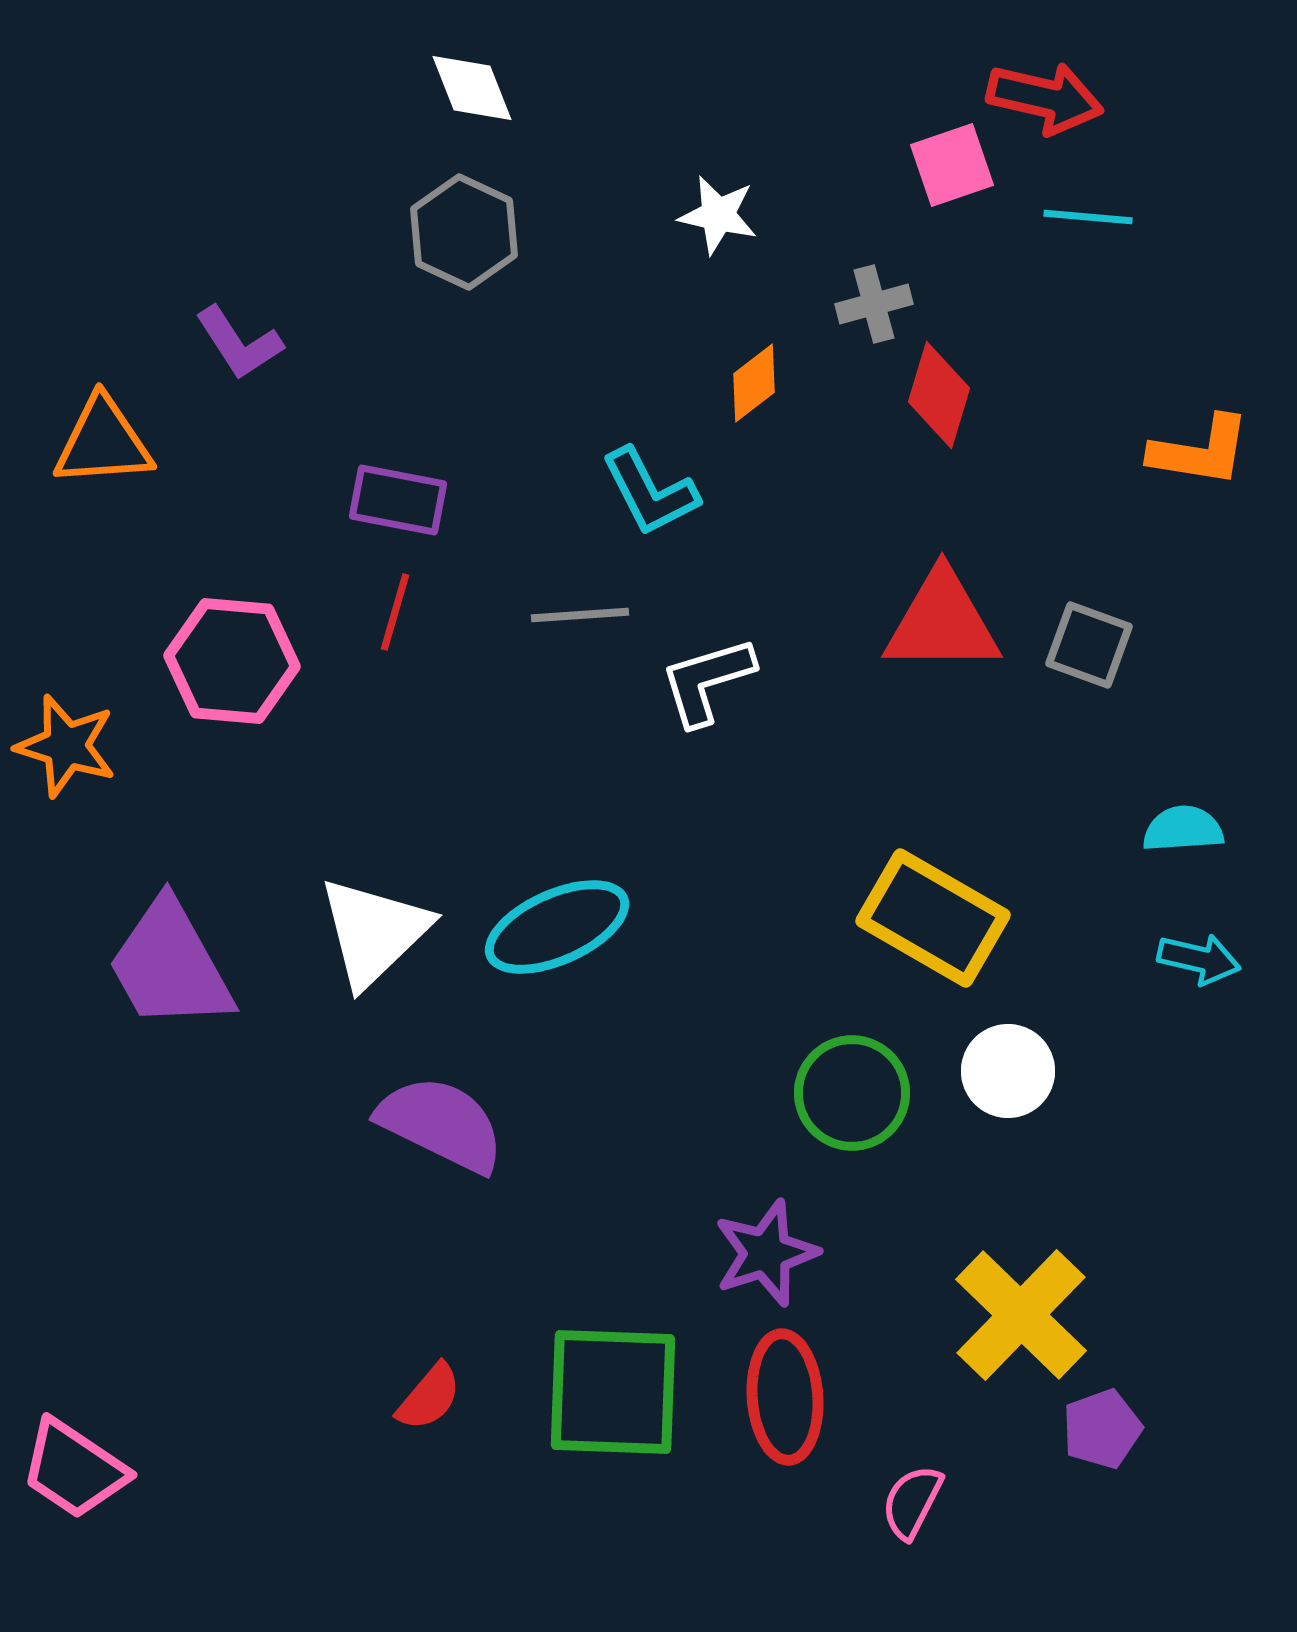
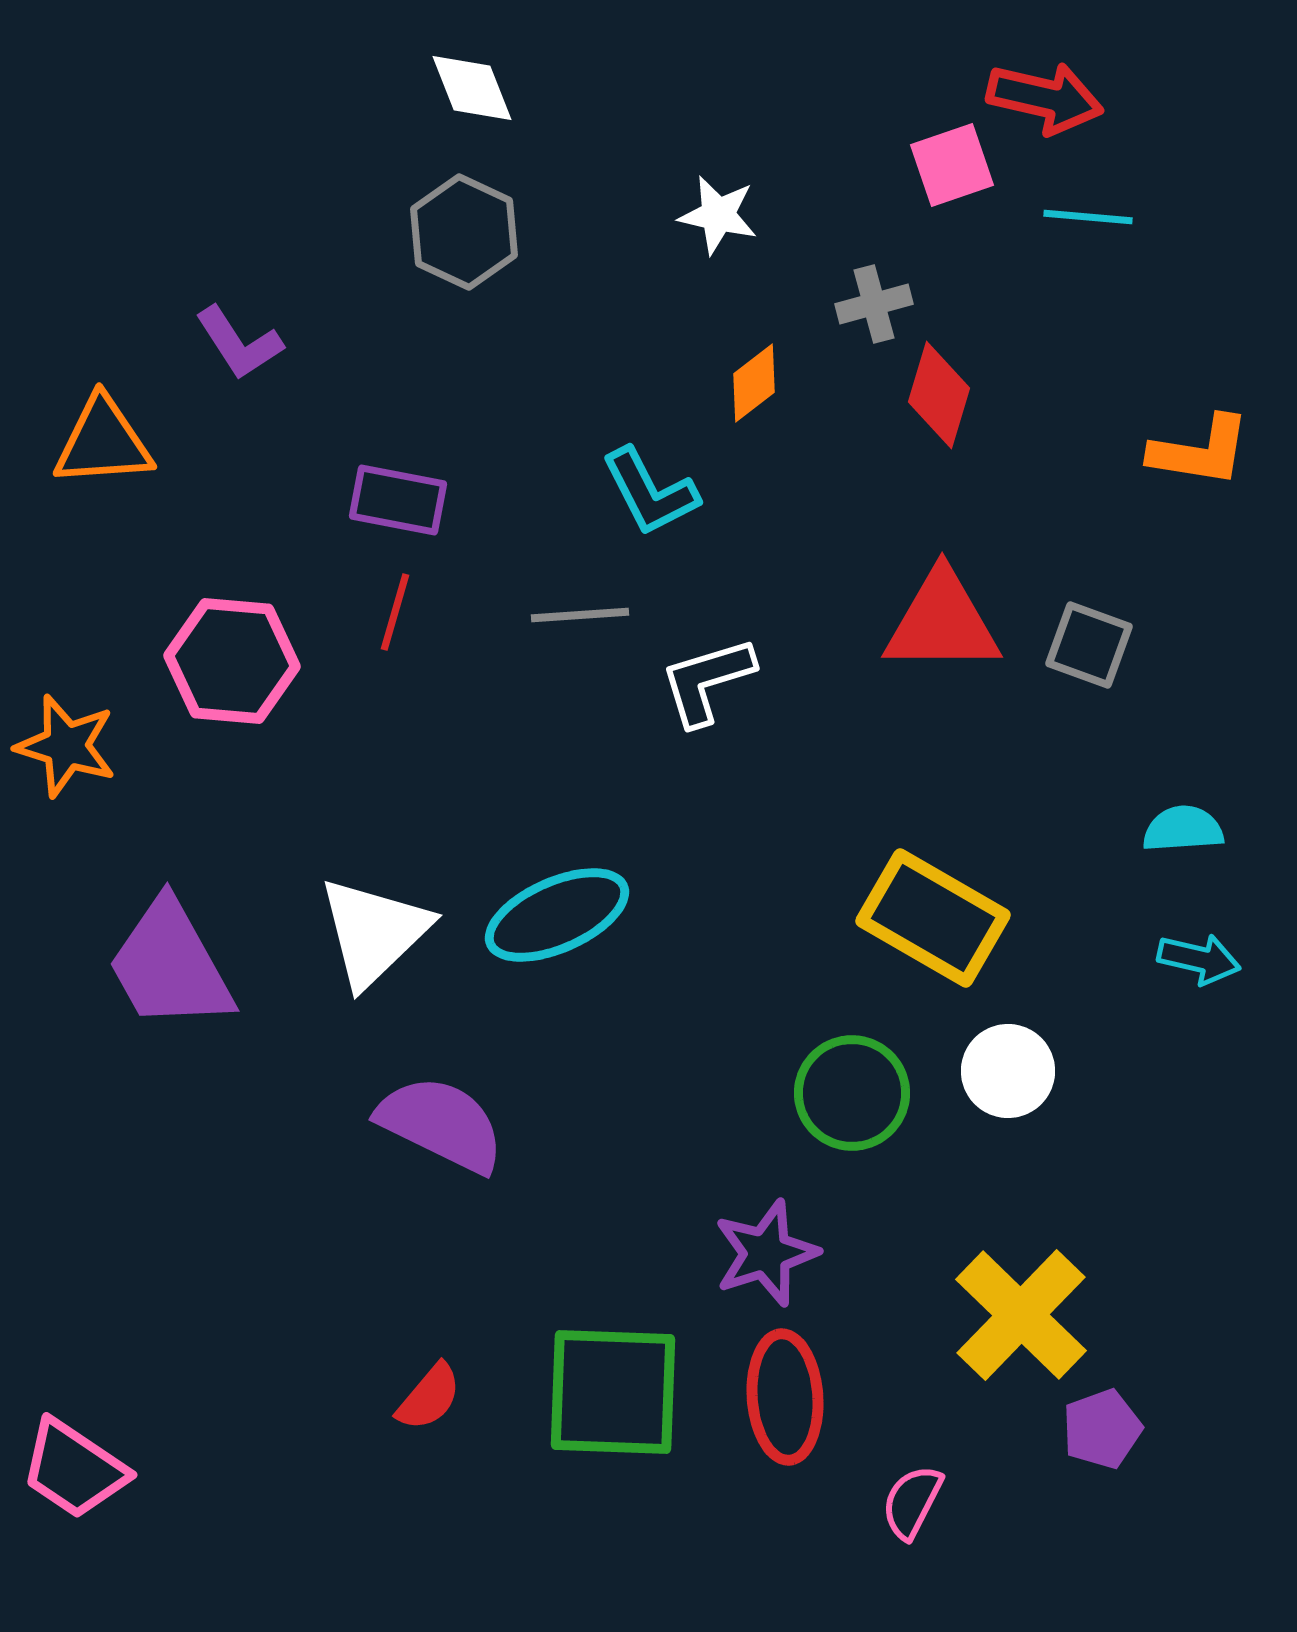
cyan ellipse: moved 12 px up
